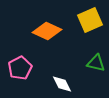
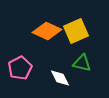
yellow square: moved 14 px left, 11 px down
green triangle: moved 14 px left
white diamond: moved 2 px left, 6 px up
